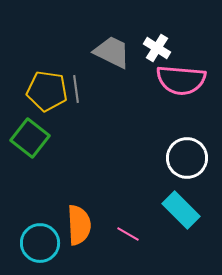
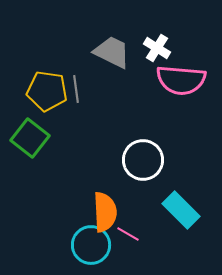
white circle: moved 44 px left, 2 px down
orange semicircle: moved 26 px right, 13 px up
cyan circle: moved 51 px right, 2 px down
